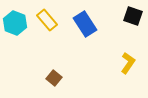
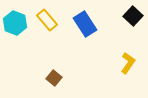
black square: rotated 24 degrees clockwise
